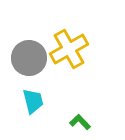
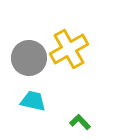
cyan trapezoid: rotated 64 degrees counterclockwise
